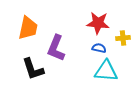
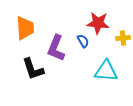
orange trapezoid: moved 3 px left; rotated 15 degrees counterclockwise
blue semicircle: moved 16 px left, 7 px up; rotated 48 degrees clockwise
